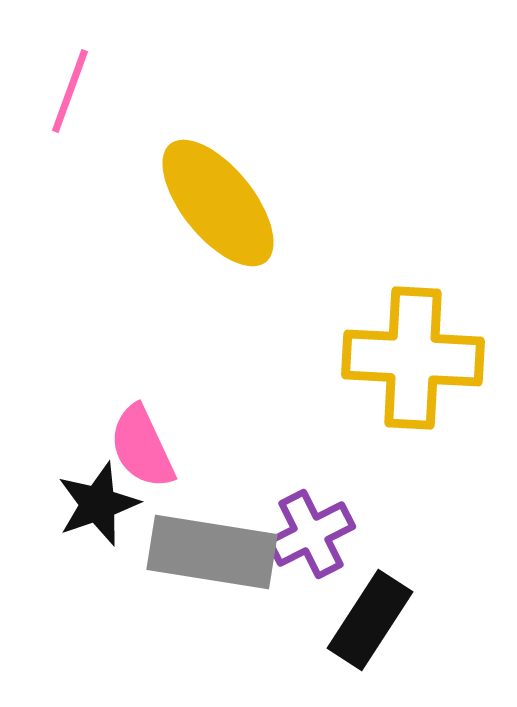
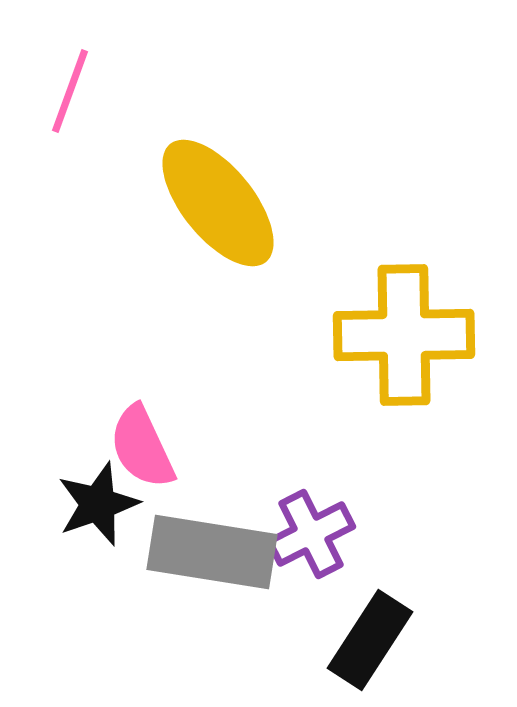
yellow cross: moved 9 px left, 23 px up; rotated 4 degrees counterclockwise
black rectangle: moved 20 px down
